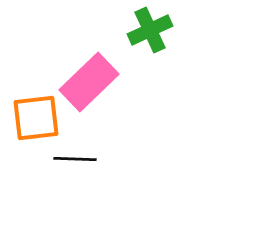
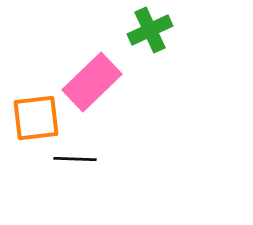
pink rectangle: moved 3 px right
